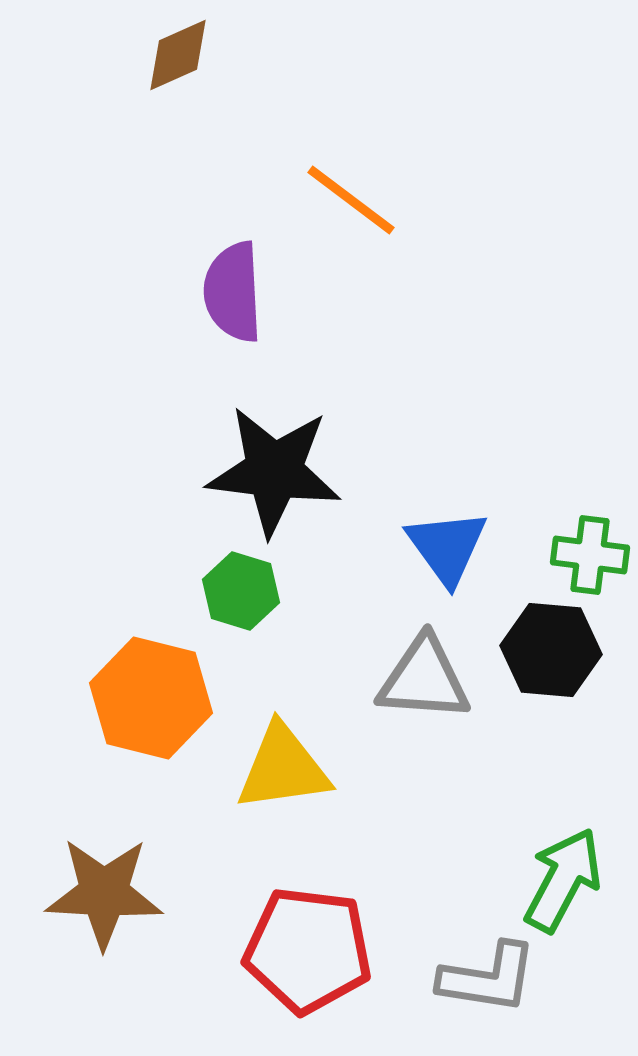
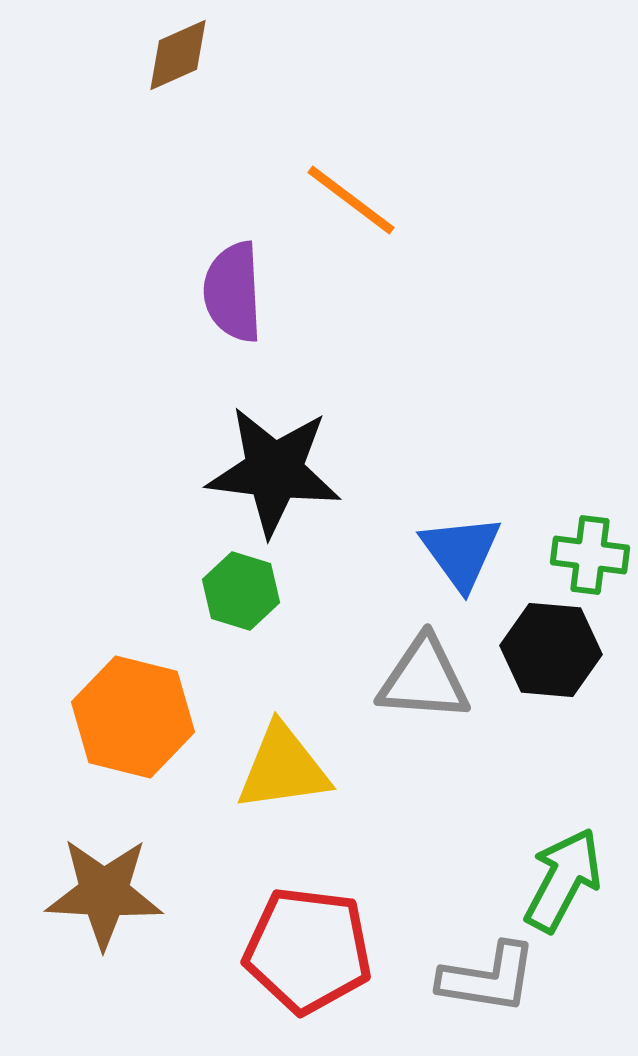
blue triangle: moved 14 px right, 5 px down
orange hexagon: moved 18 px left, 19 px down
